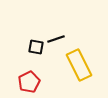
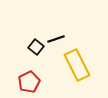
black square: rotated 28 degrees clockwise
yellow rectangle: moved 2 px left
